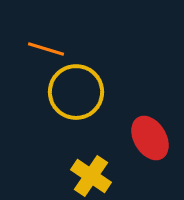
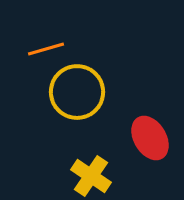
orange line: rotated 33 degrees counterclockwise
yellow circle: moved 1 px right
